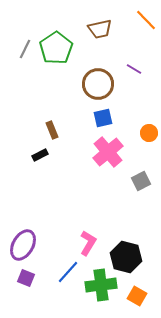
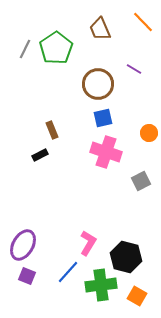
orange line: moved 3 px left, 2 px down
brown trapezoid: rotated 80 degrees clockwise
pink cross: moved 2 px left; rotated 32 degrees counterclockwise
purple square: moved 1 px right, 2 px up
